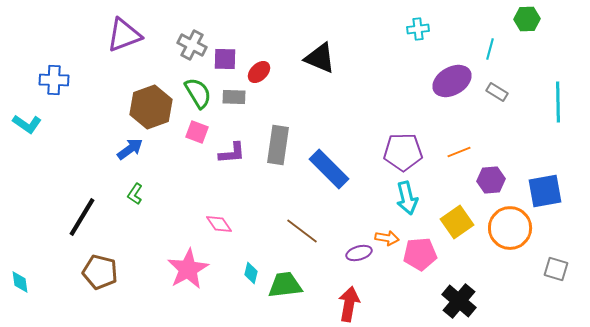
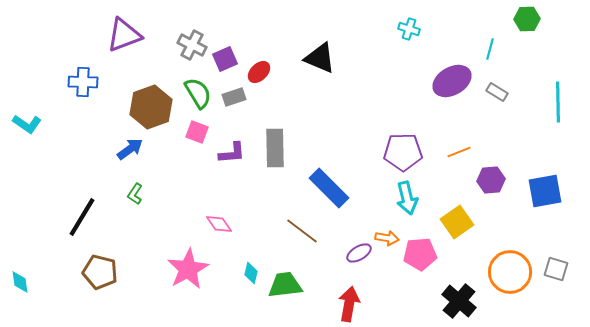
cyan cross at (418, 29): moved 9 px left; rotated 25 degrees clockwise
purple square at (225, 59): rotated 25 degrees counterclockwise
blue cross at (54, 80): moved 29 px right, 2 px down
gray rectangle at (234, 97): rotated 20 degrees counterclockwise
gray rectangle at (278, 145): moved 3 px left, 3 px down; rotated 9 degrees counterclockwise
blue rectangle at (329, 169): moved 19 px down
orange circle at (510, 228): moved 44 px down
purple ellipse at (359, 253): rotated 15 degrees counterclockwise
